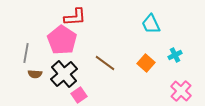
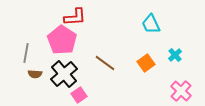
cyan cross: rotated 16 degrees counterclockwise
orange square: rotated 12 degrees clockwise
